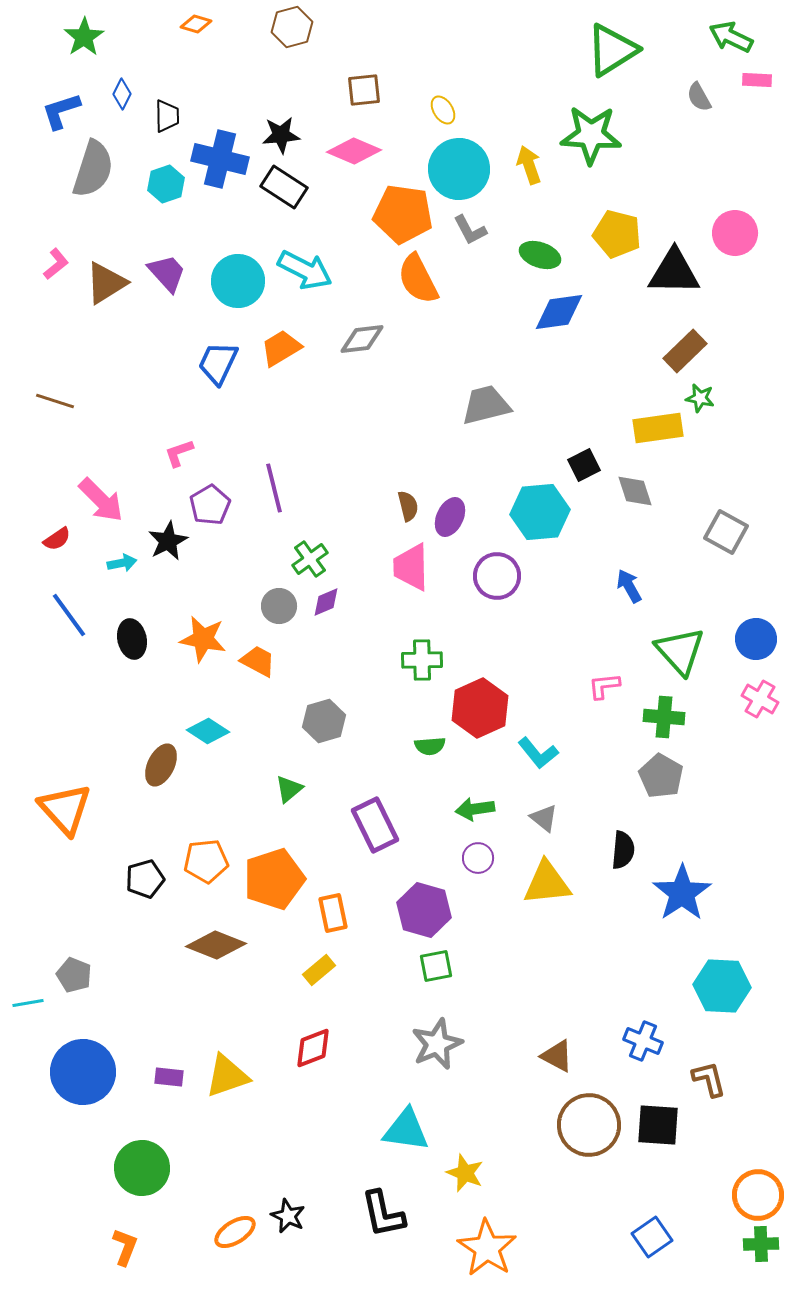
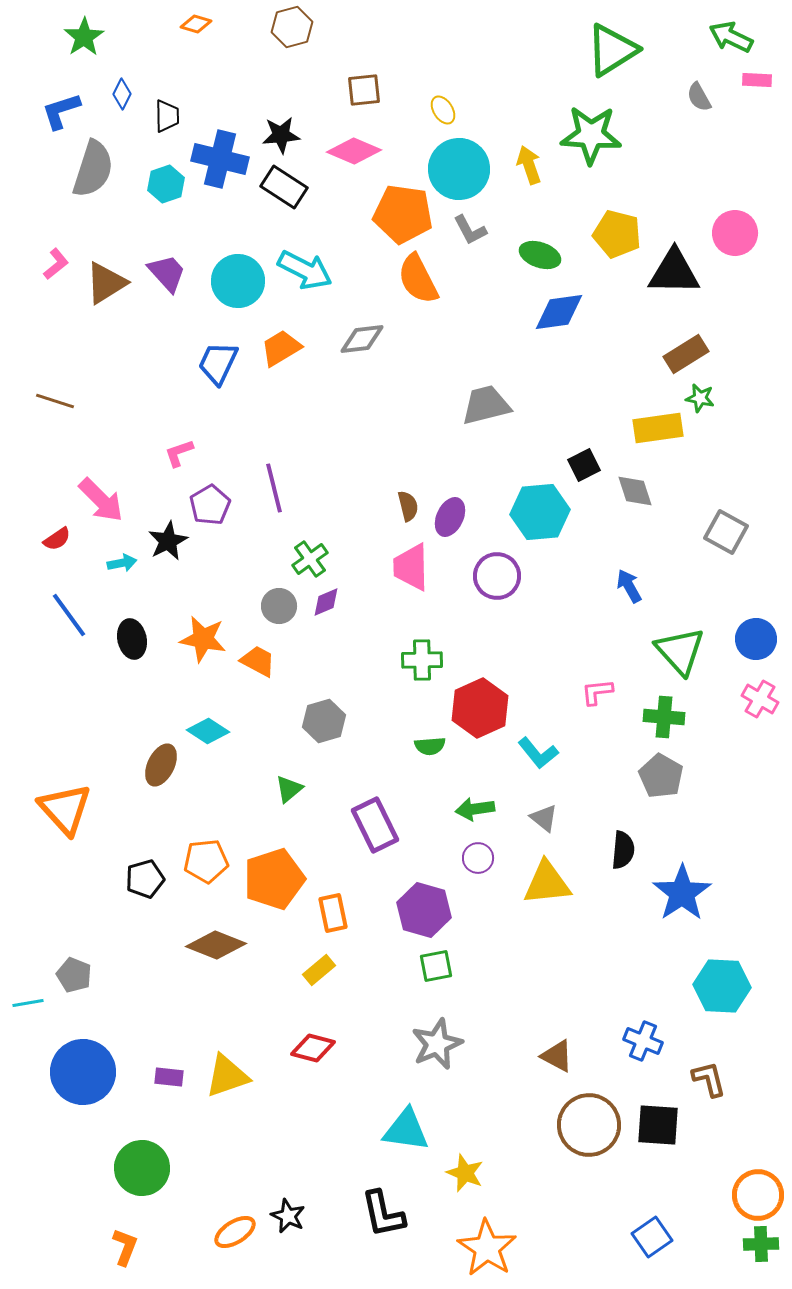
brown rectangle at (685, 351): moved 1 px right, 3 px down; rotated 12 degrees clockwise
pink L-shape at (604, 686): moved 7 px left, 6 px down
red diamond at (313, 1048): rotated 36 degrees clockwise
